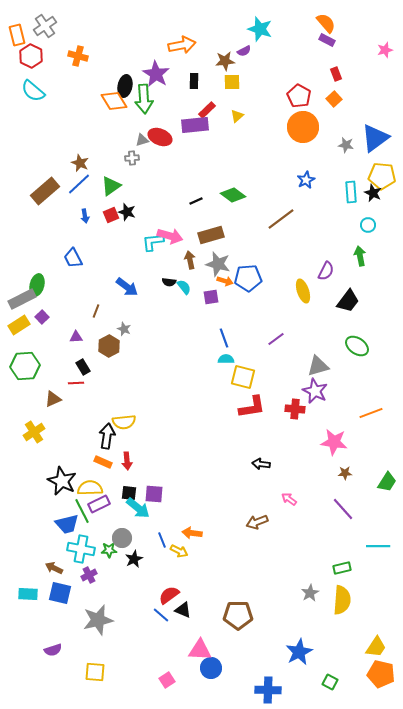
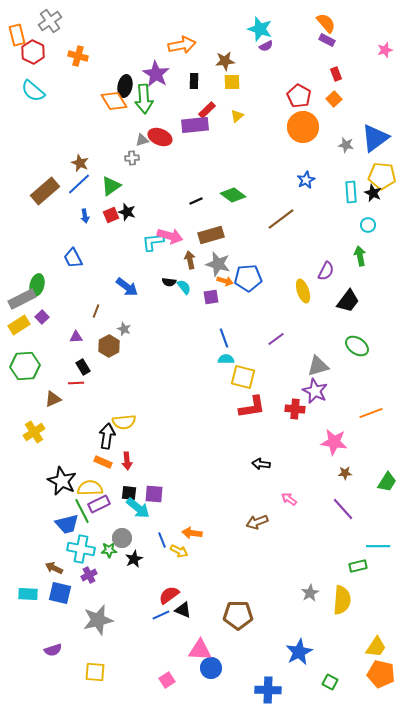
gray cross at (45, 26): moved 5 px right, 5 px up
purple semicircle at (244, 51): moved 22 px right, 5 px up
red hexagon at (31, 56): moved 2 px right, 4 px up
green rectangle at (342, 568): moved 16 px right, 2 px up
blue line at (161, 615): rotated 66 degrees counterclockwise
